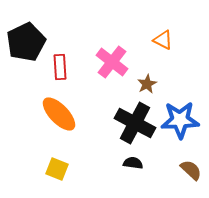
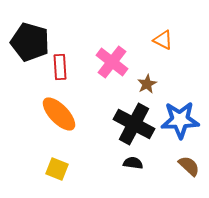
black pentagon: moved 4 px right; rotated 30 degrees counterclockwise
black cross: moved 1 px left, 1 px down
brown semicircle: moved 2 px left, 4 px up
